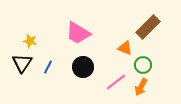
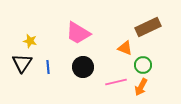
brown rectangle: rotated 20 degrees clockwise
blue line: rotated 32 degrees counterclockwise
pink line: rotated 25 degrees clockwise
